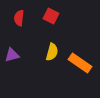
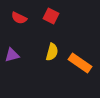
red semicircle: rotated 70 degrees counterclockwise
